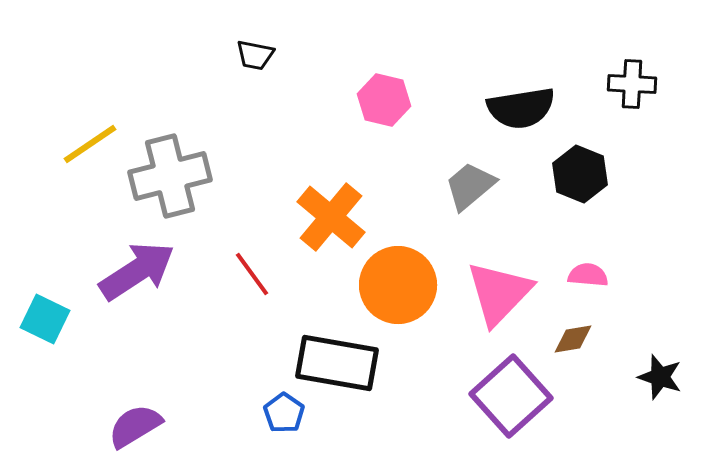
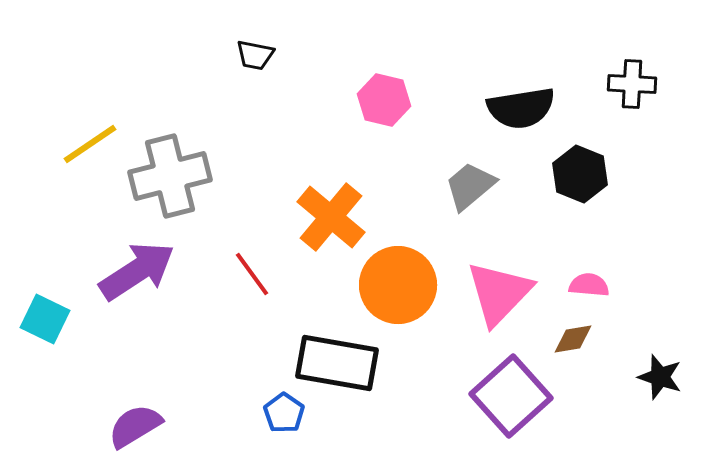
pink semicircle: moved 1 px right, 10 px down
